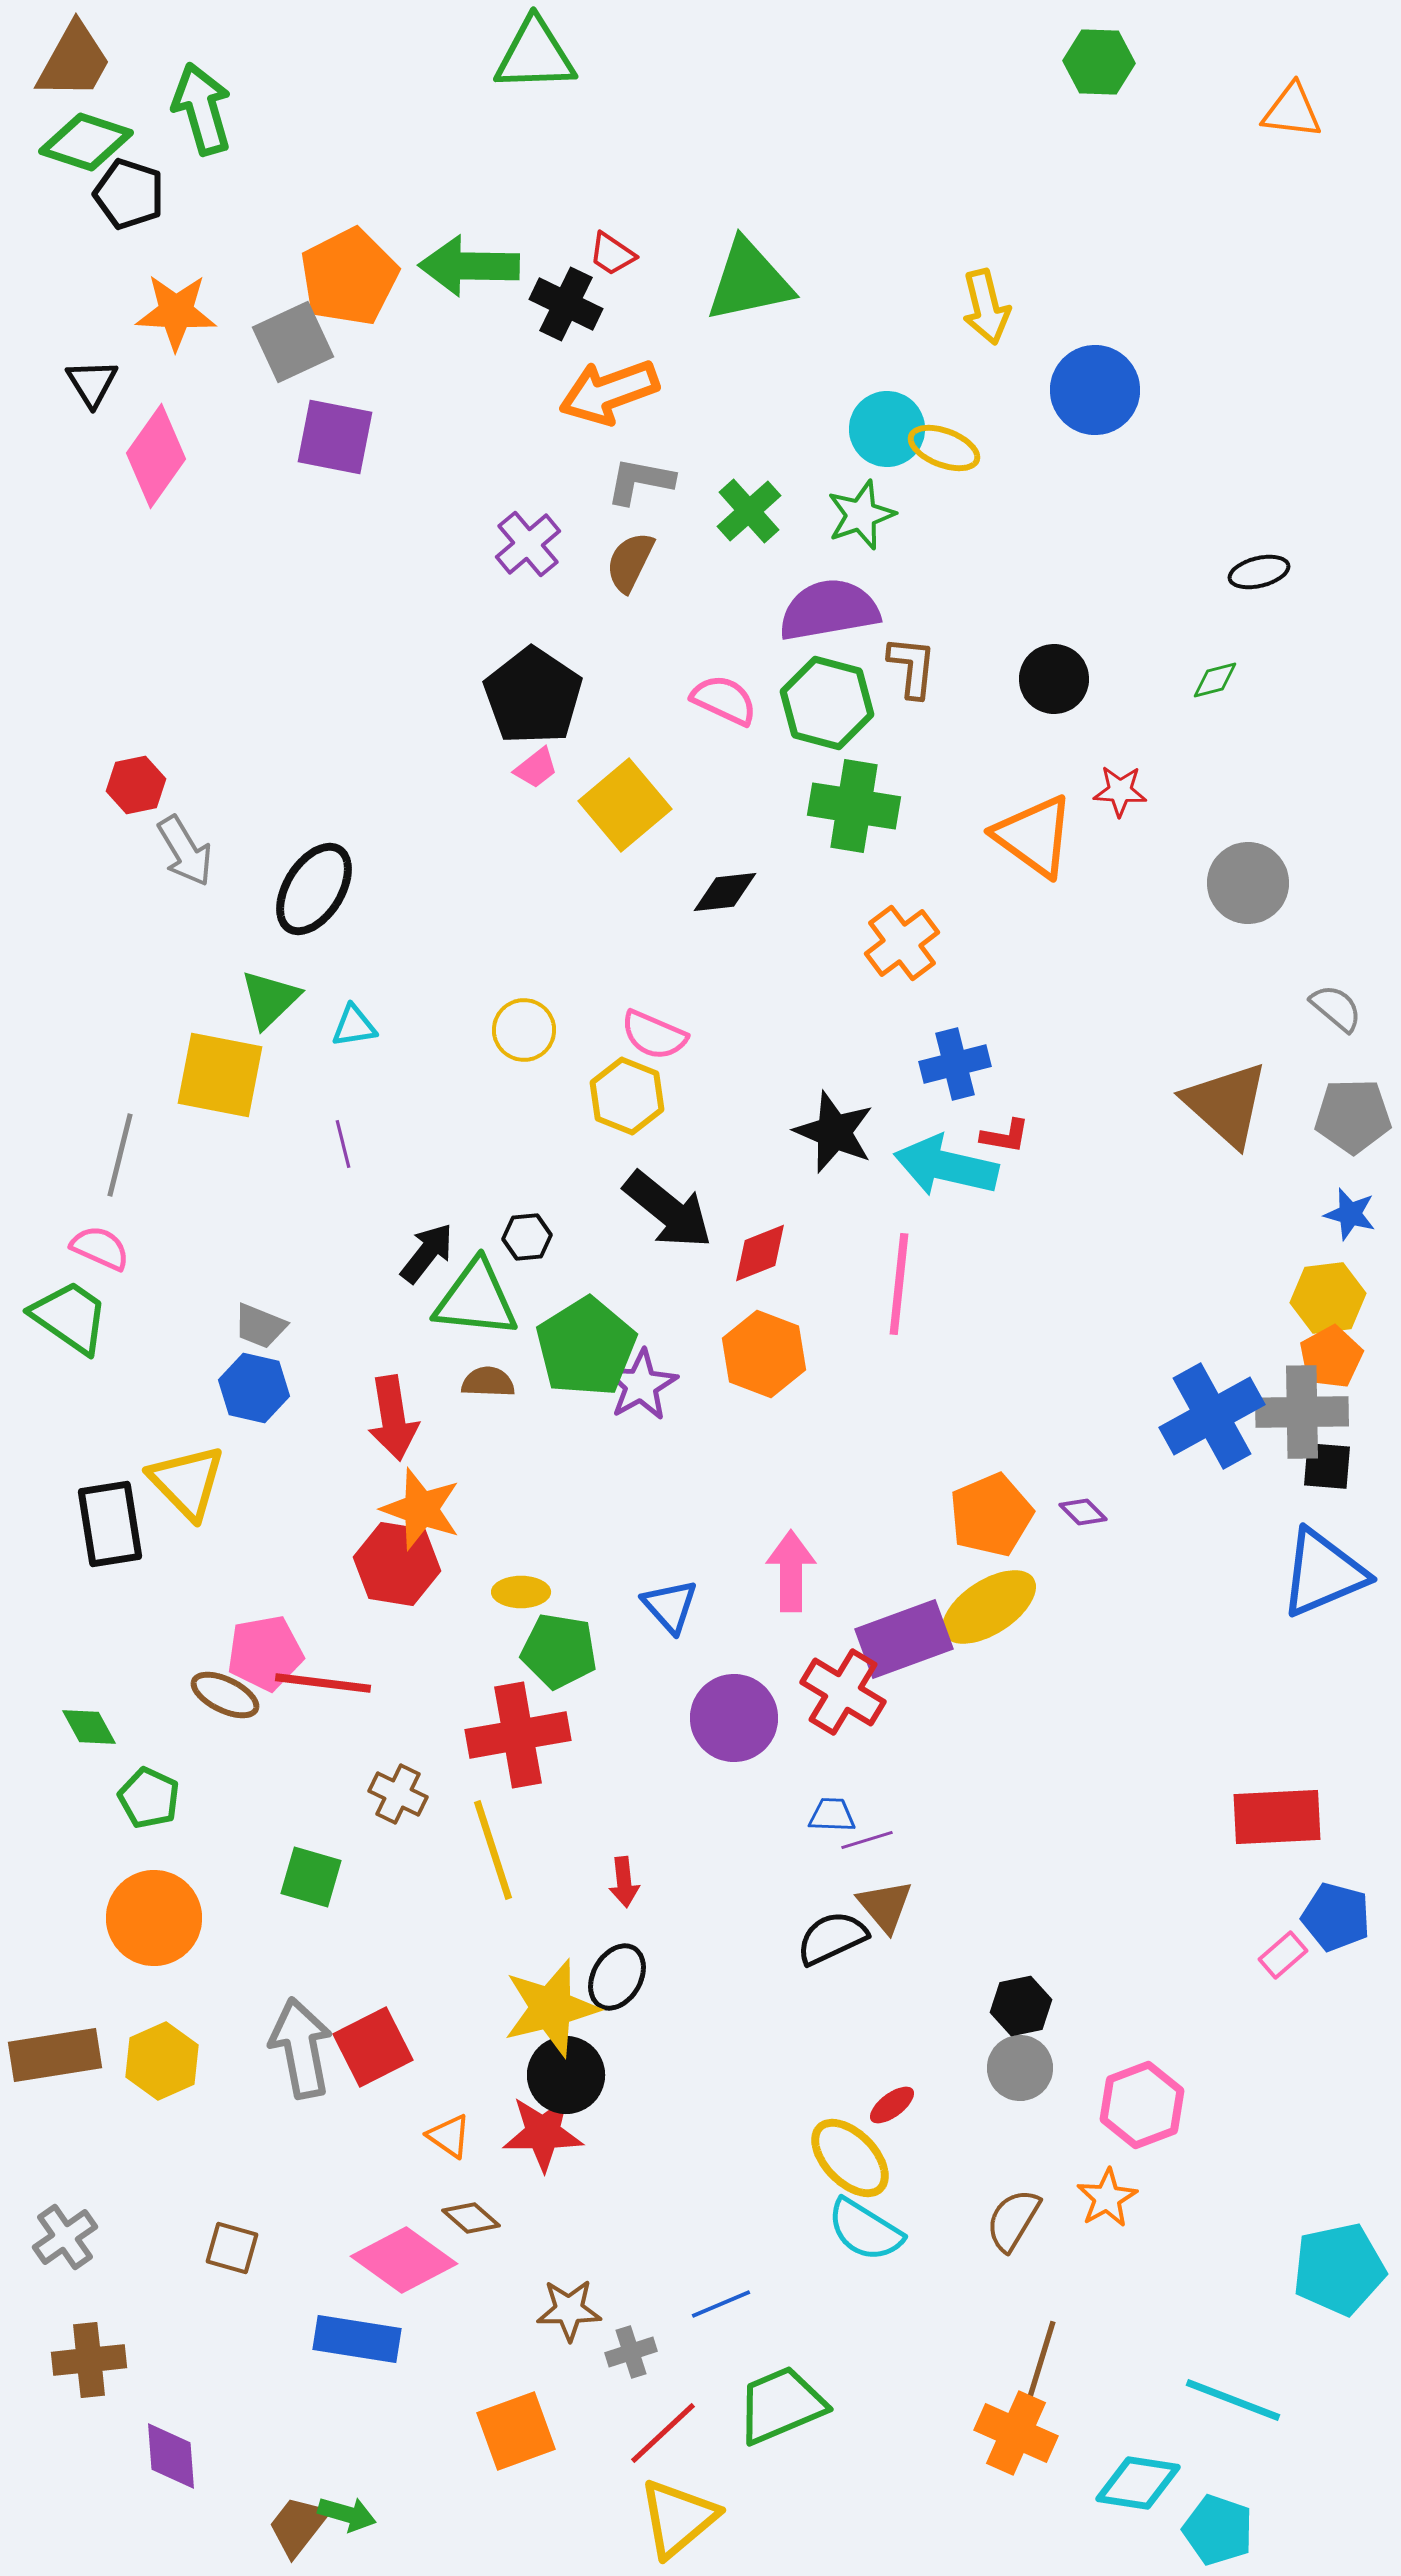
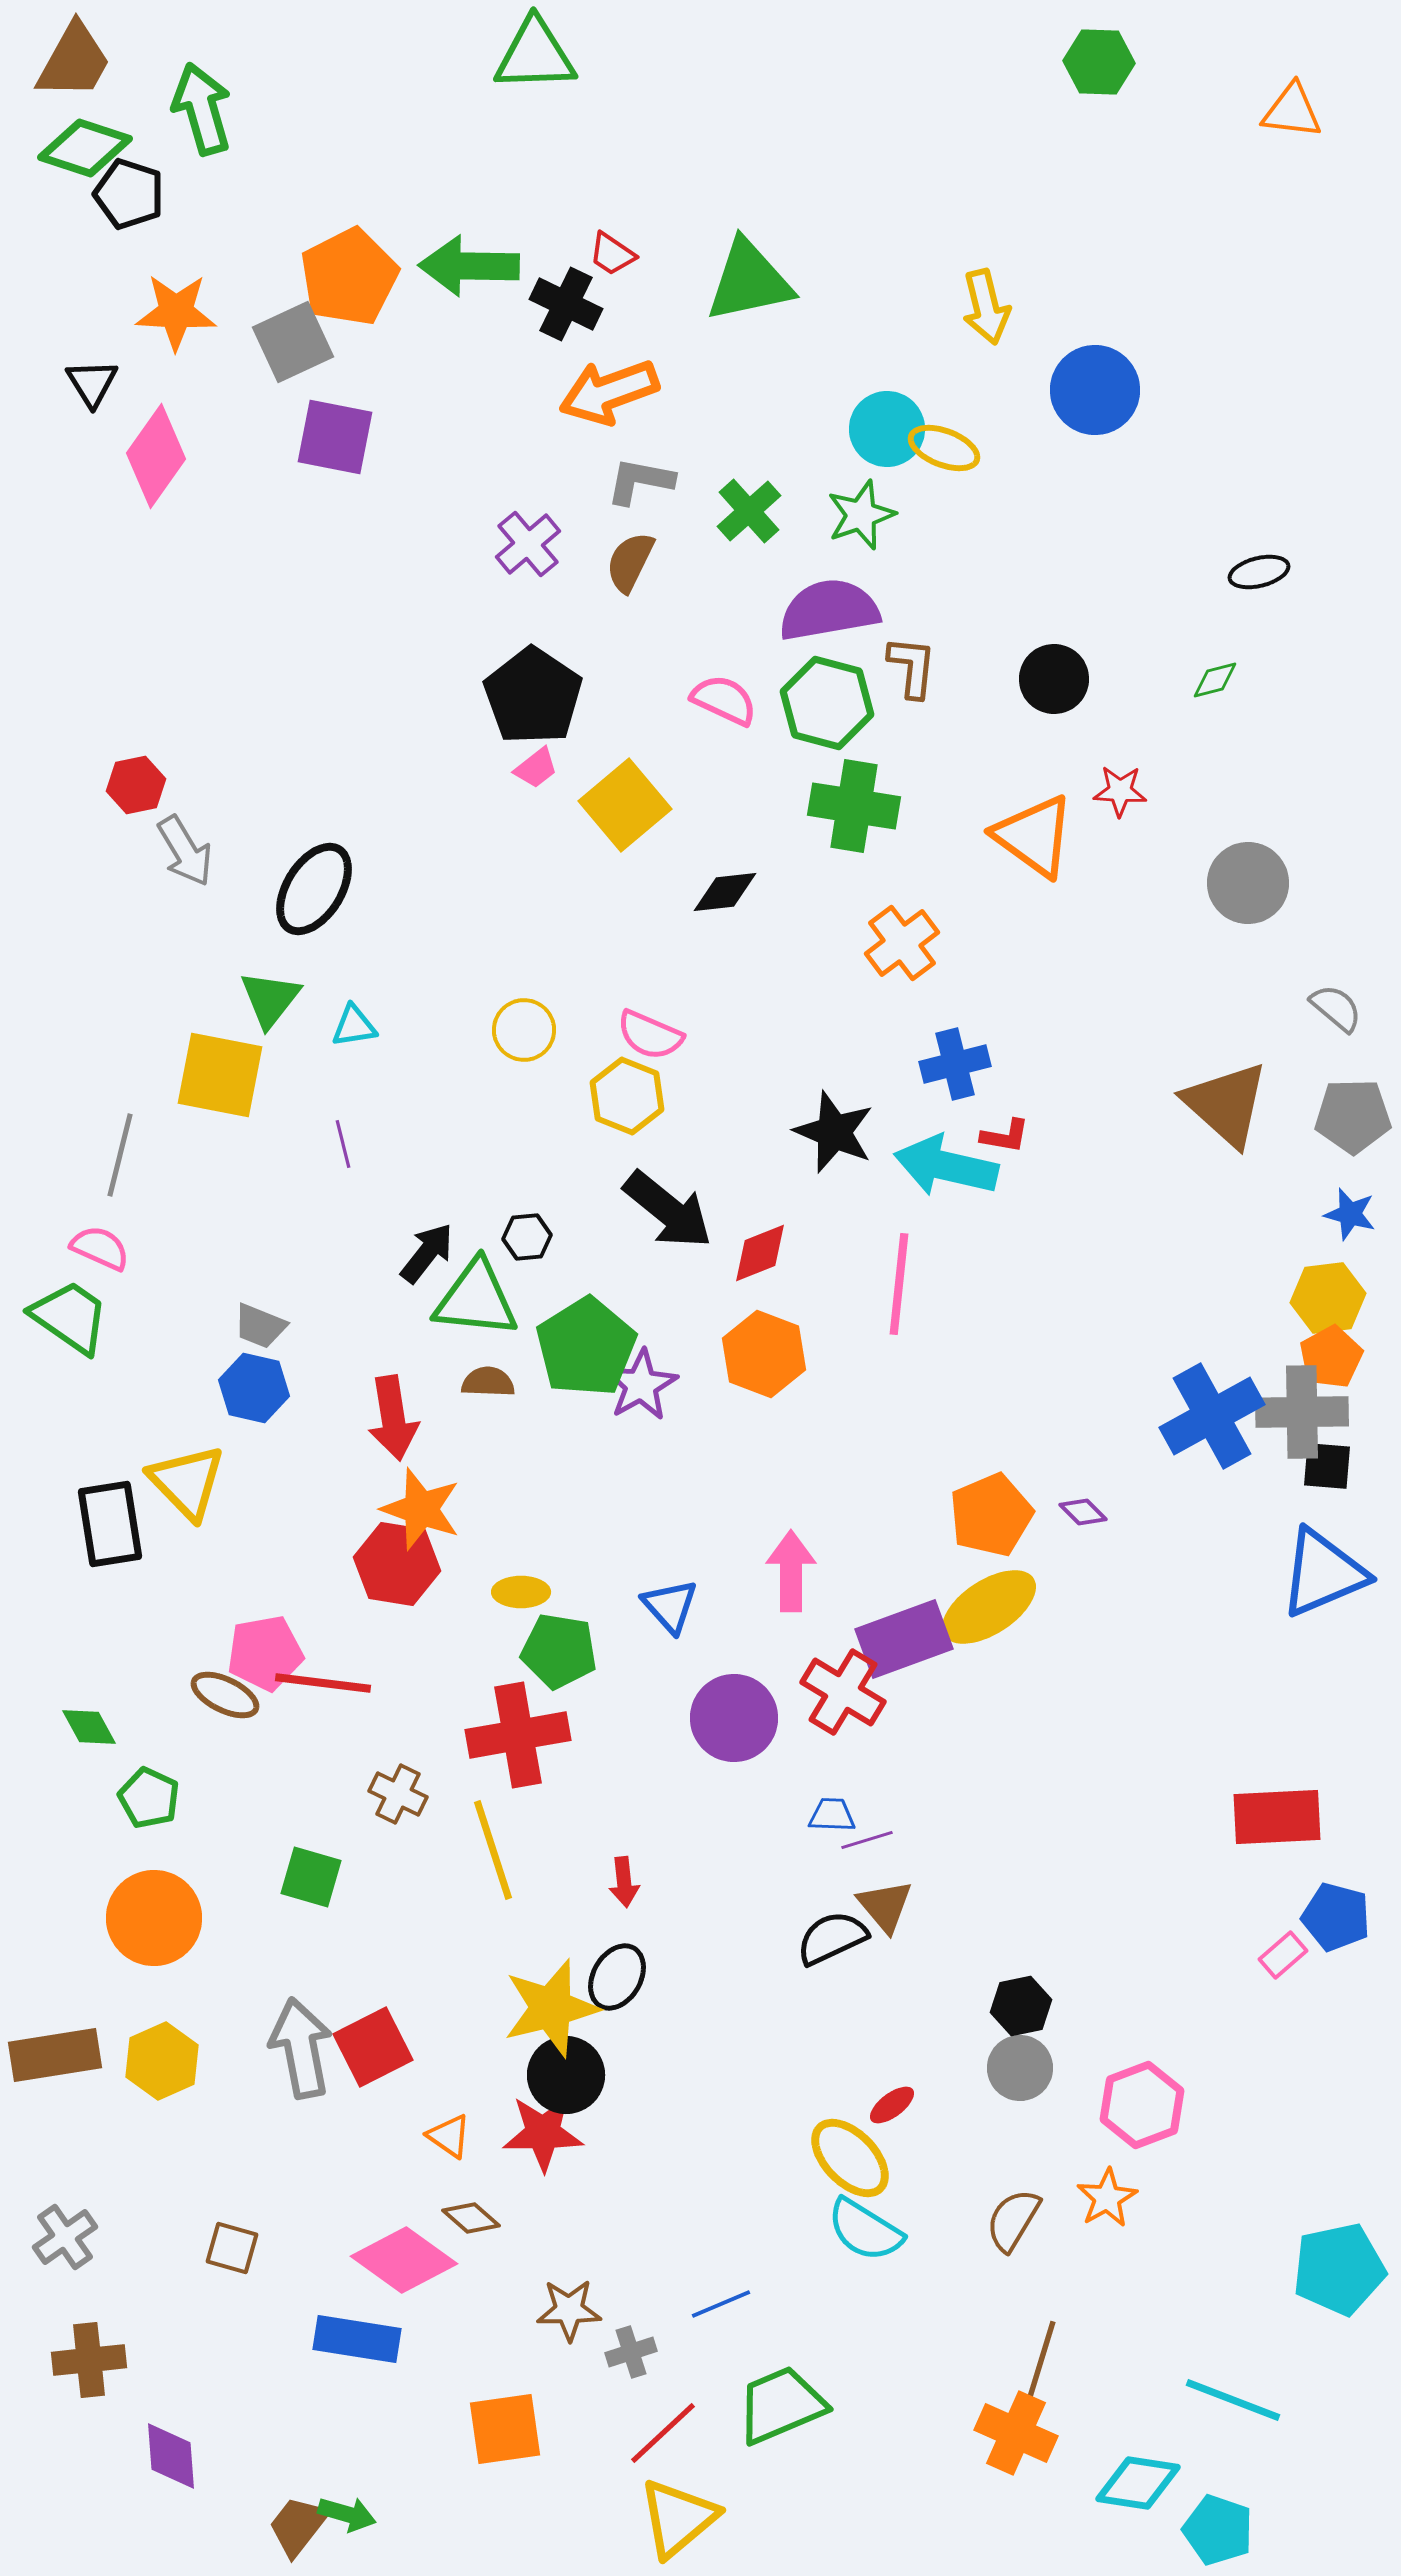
green diamond at (86, 142): moved 1 px left, 6 px down
green triangle at (270, 999): rotated 8 degrees counterclockwise
pink semicircle at (654, 1035): moved 4 px left
orange square at (516, 2431): moved 11 px left, 2 px up; rotated 12 degrees clockwise
